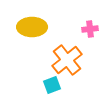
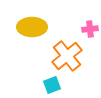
orange cross: moved 4 px up
